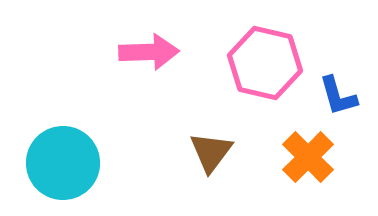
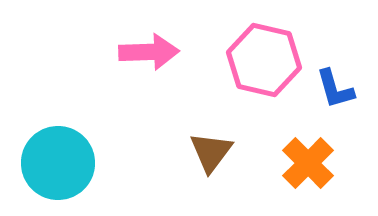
pink hexagon: moved 1 px left, 3 px up
blue L-shape: moved 3 px left, 7 px up
orange cross: moved 6 px down
cyan circle: moved 5 px left
